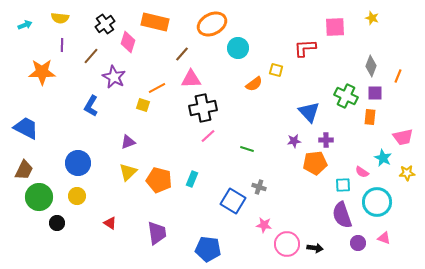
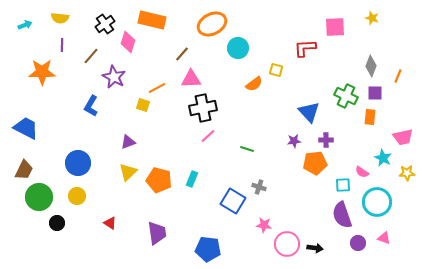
orange rectangle at (155, 22): moved 3 px left, 2 px up
